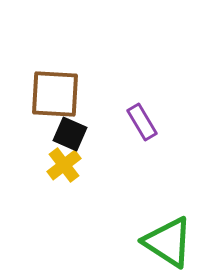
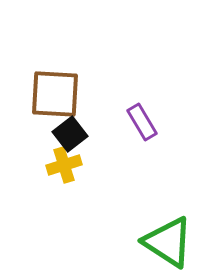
black square: rotated 28 degrees clockwise
yellow cross: rotated 20 degrees clockwise
